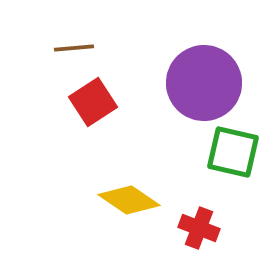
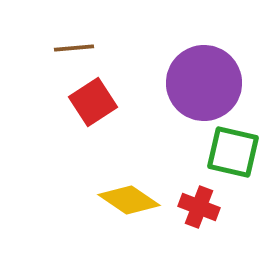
red cross: moved 21 px up
